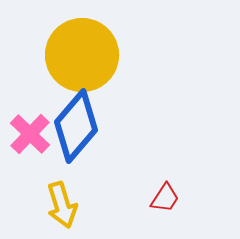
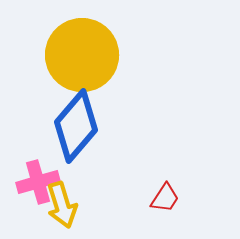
pink cross: moved 8 px right, 48 px down; rotated 30 degrees clockwise
